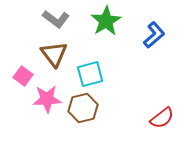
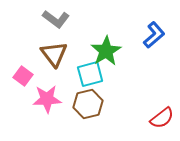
green star: moved 30 px down
brown hexagon: moved 5 px right, 4 px up
